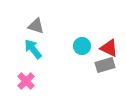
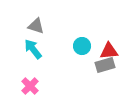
red triangle: moved 3 px down; rotated 30 degrees counterclockwise
pink cross: moved 4 px right, 5 px down
